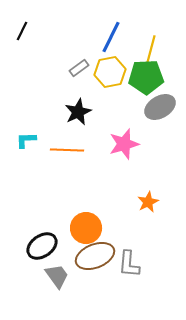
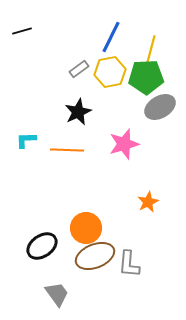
black line: rotated 48 degrees clockwise
gray rectangle: moved 1 px down
gray trapezoid: moved 18 px down
